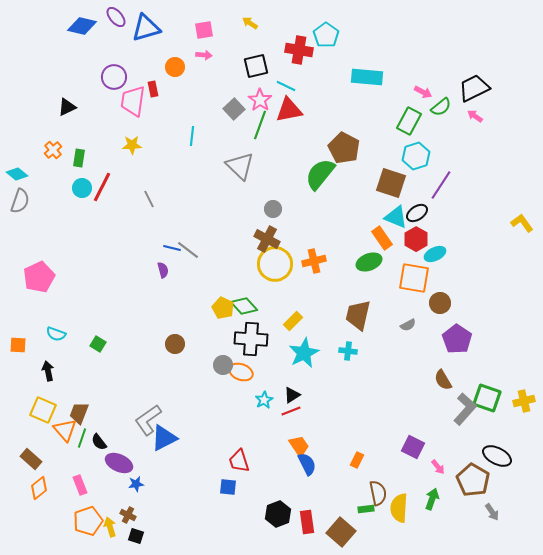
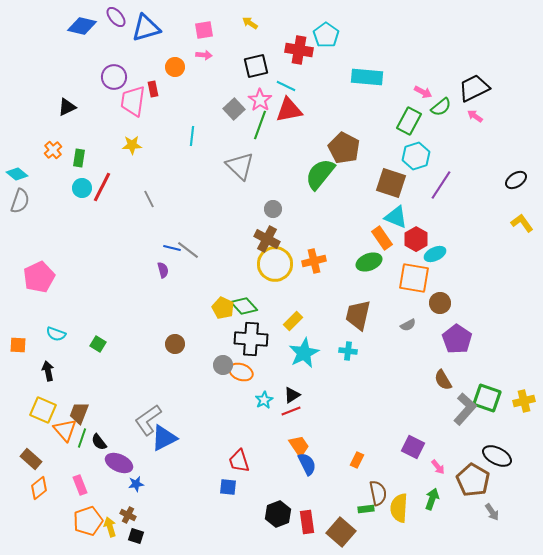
black ellipse at (417, 213): moved 99 px right, 33 px up
